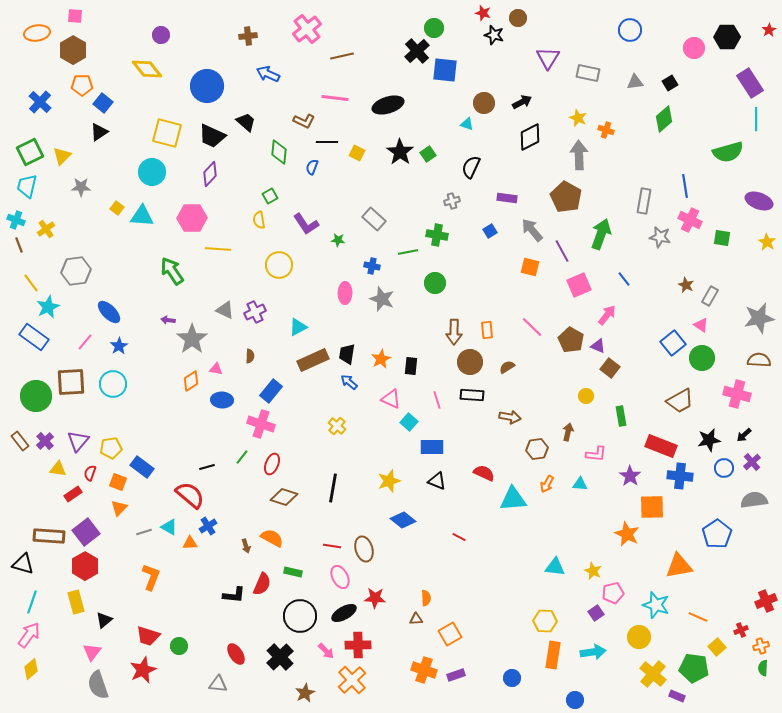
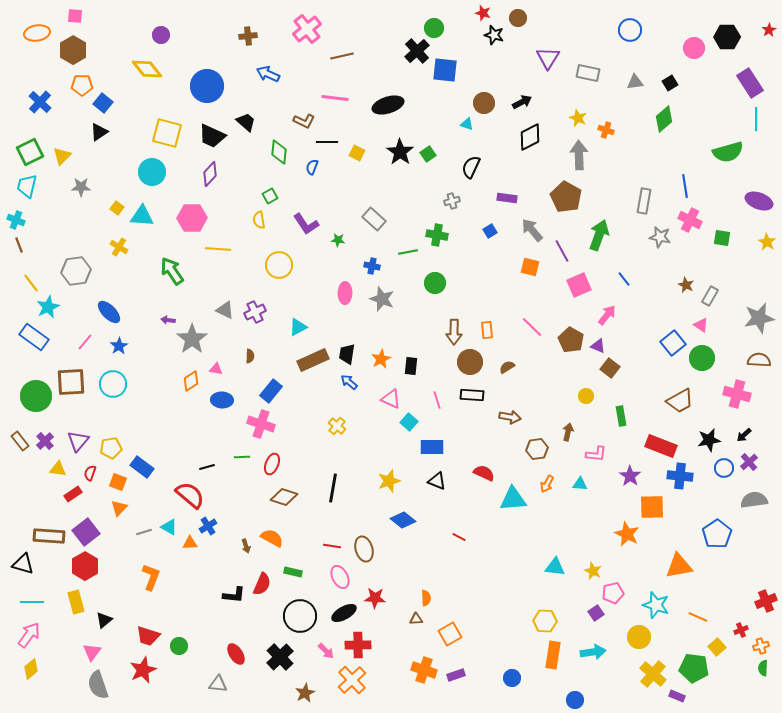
yellow cross at (46, 229): moved 73 px right, 18 px down; rotated 24 degrees counterclockwise
green arrow at (601, 234): moved 2 px left, 1 px down
green line at (242, 457): rotated 49 degrees clockwise
purple cross at (752, 462): moved 3 px left
cyan line at (32, 602): rotated 70 degrees clockwise
